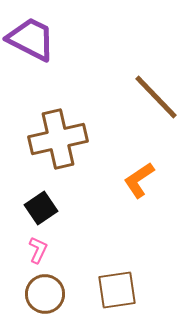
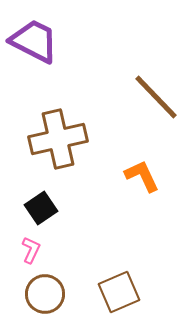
purple trapezoid: moved 3 px right, 2 px down
orange L-shape: moved 3 px right, 4 px up; rotated 99 degrees clockwise
pink L-shape: moved 7 px left
brown square: moved 2 px right, 2 px down; rotated 15 degrees counterclockwise
